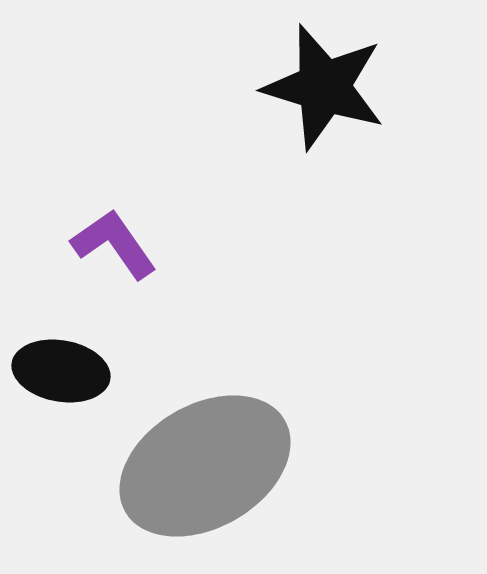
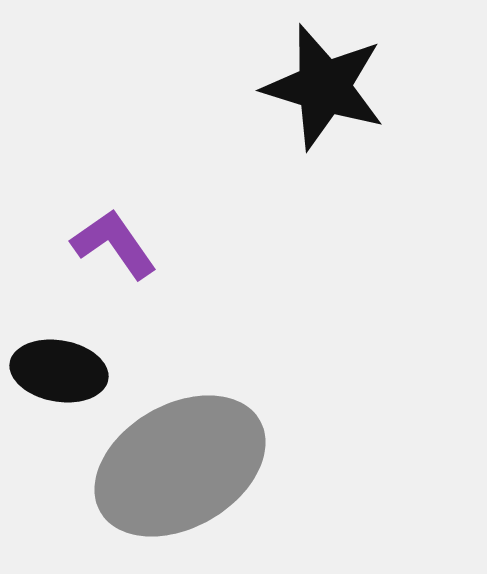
black ellipse: moved 2 px left
gray ellipse: moved 25 px left
